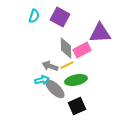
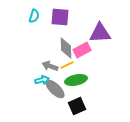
purple square: rotated 24 degrees counterclockwise
